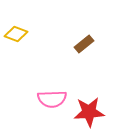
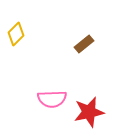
yellow diamond: rotated 65 degrees counterclockwise
red star: rotated 8 degrees counterclockwise
